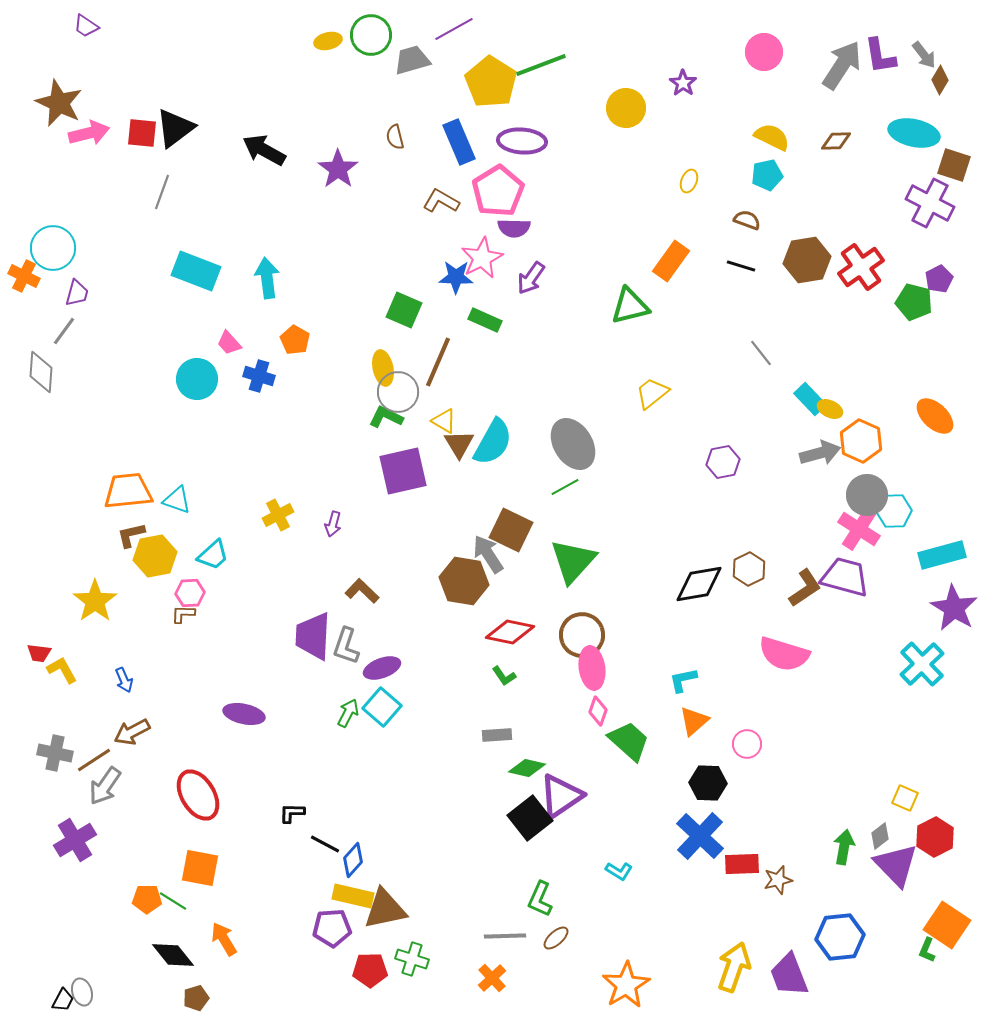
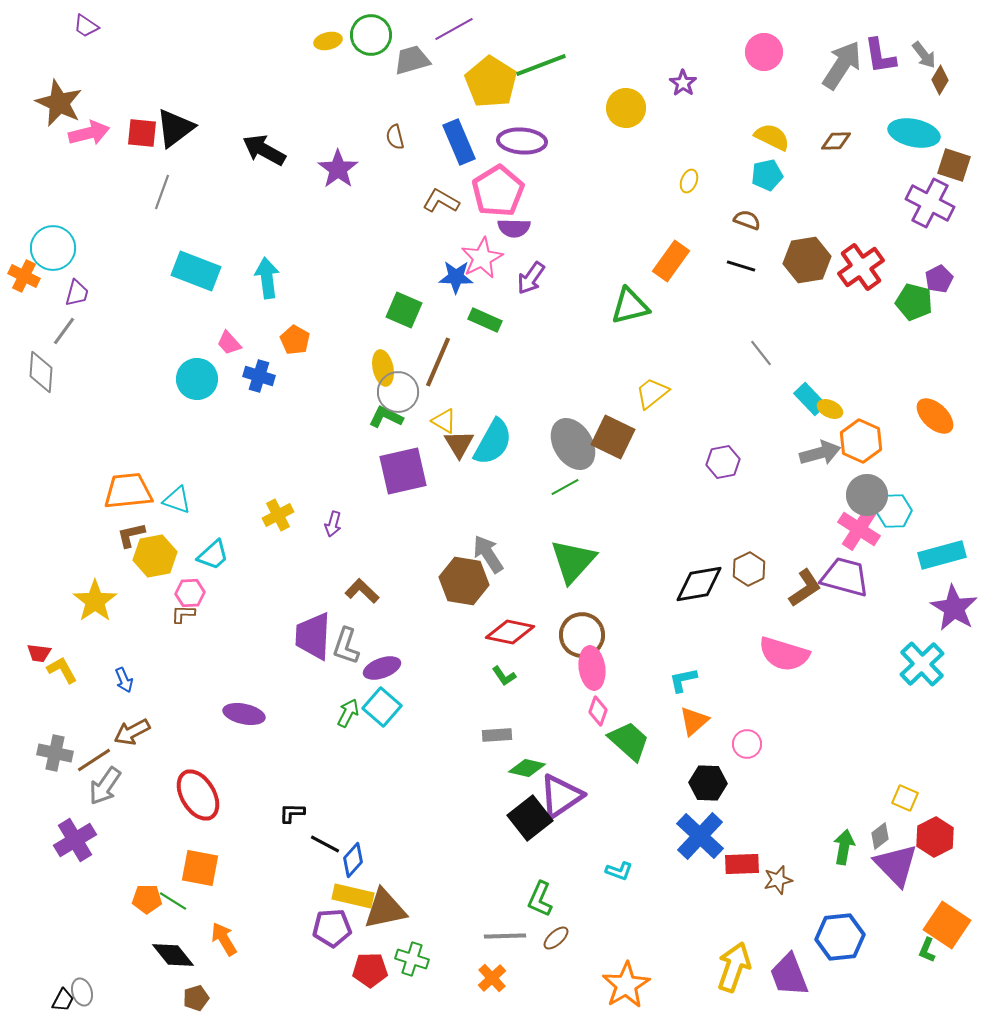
brown square at (511, 530): moved 102 px right, 93 px up
cyan L-shape at (619, 871): rotated 12 degrees counterclockwise
